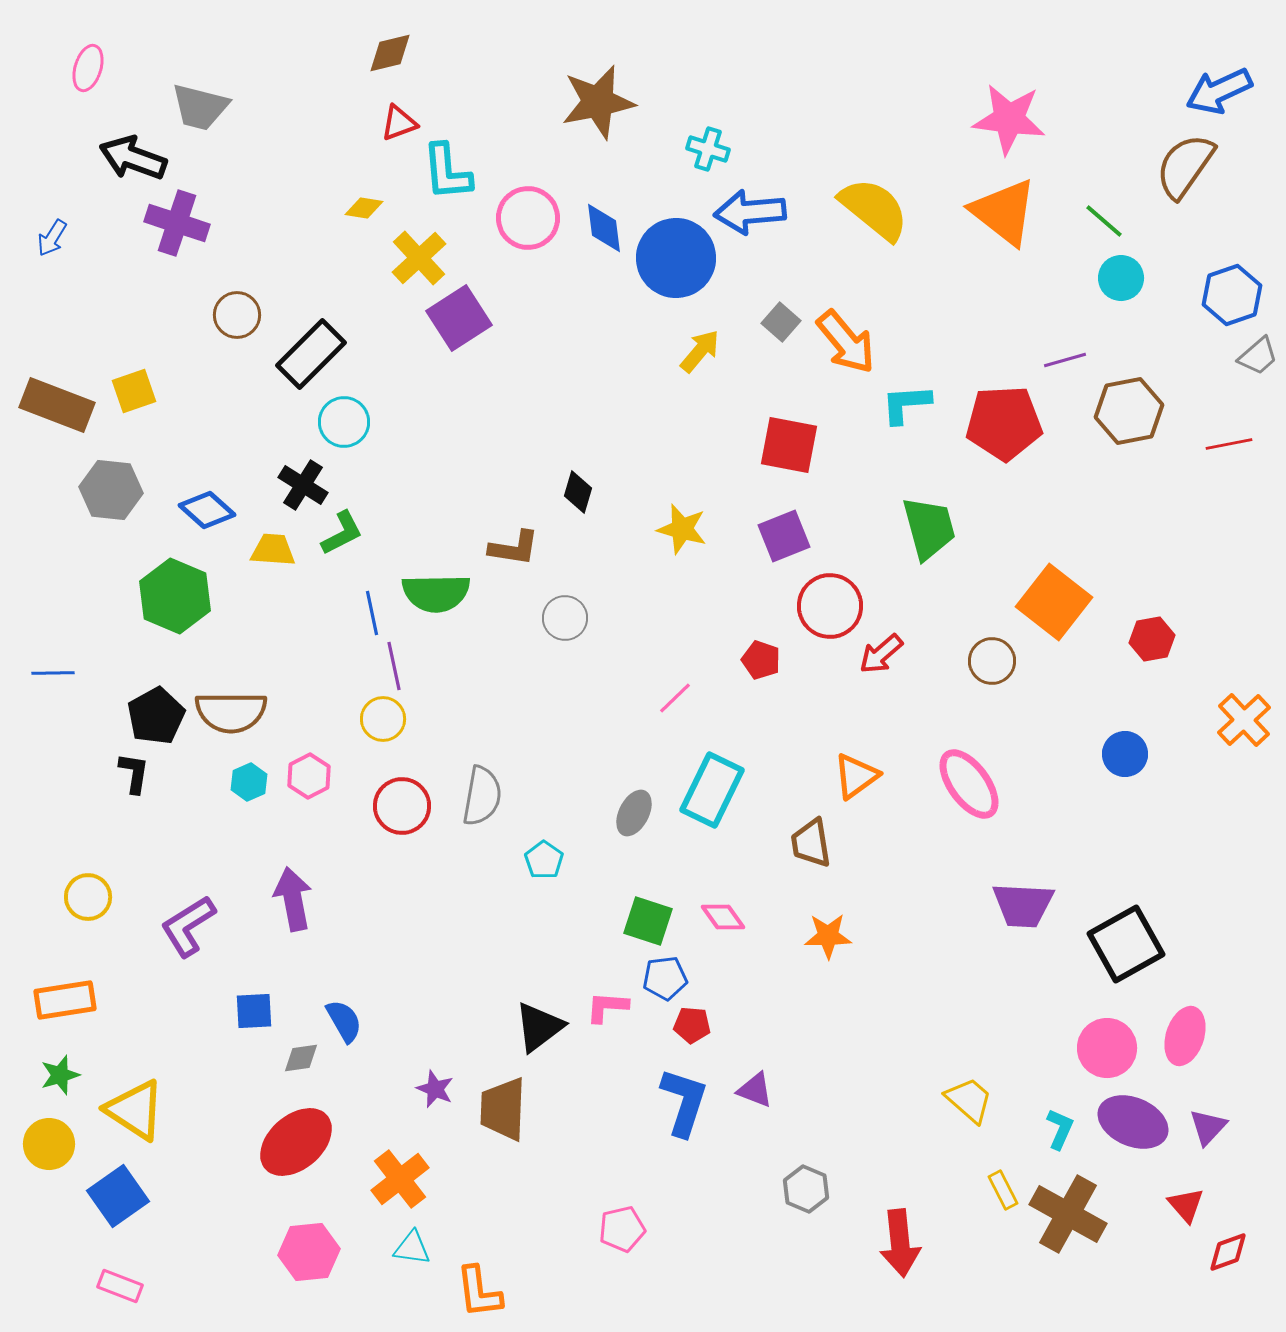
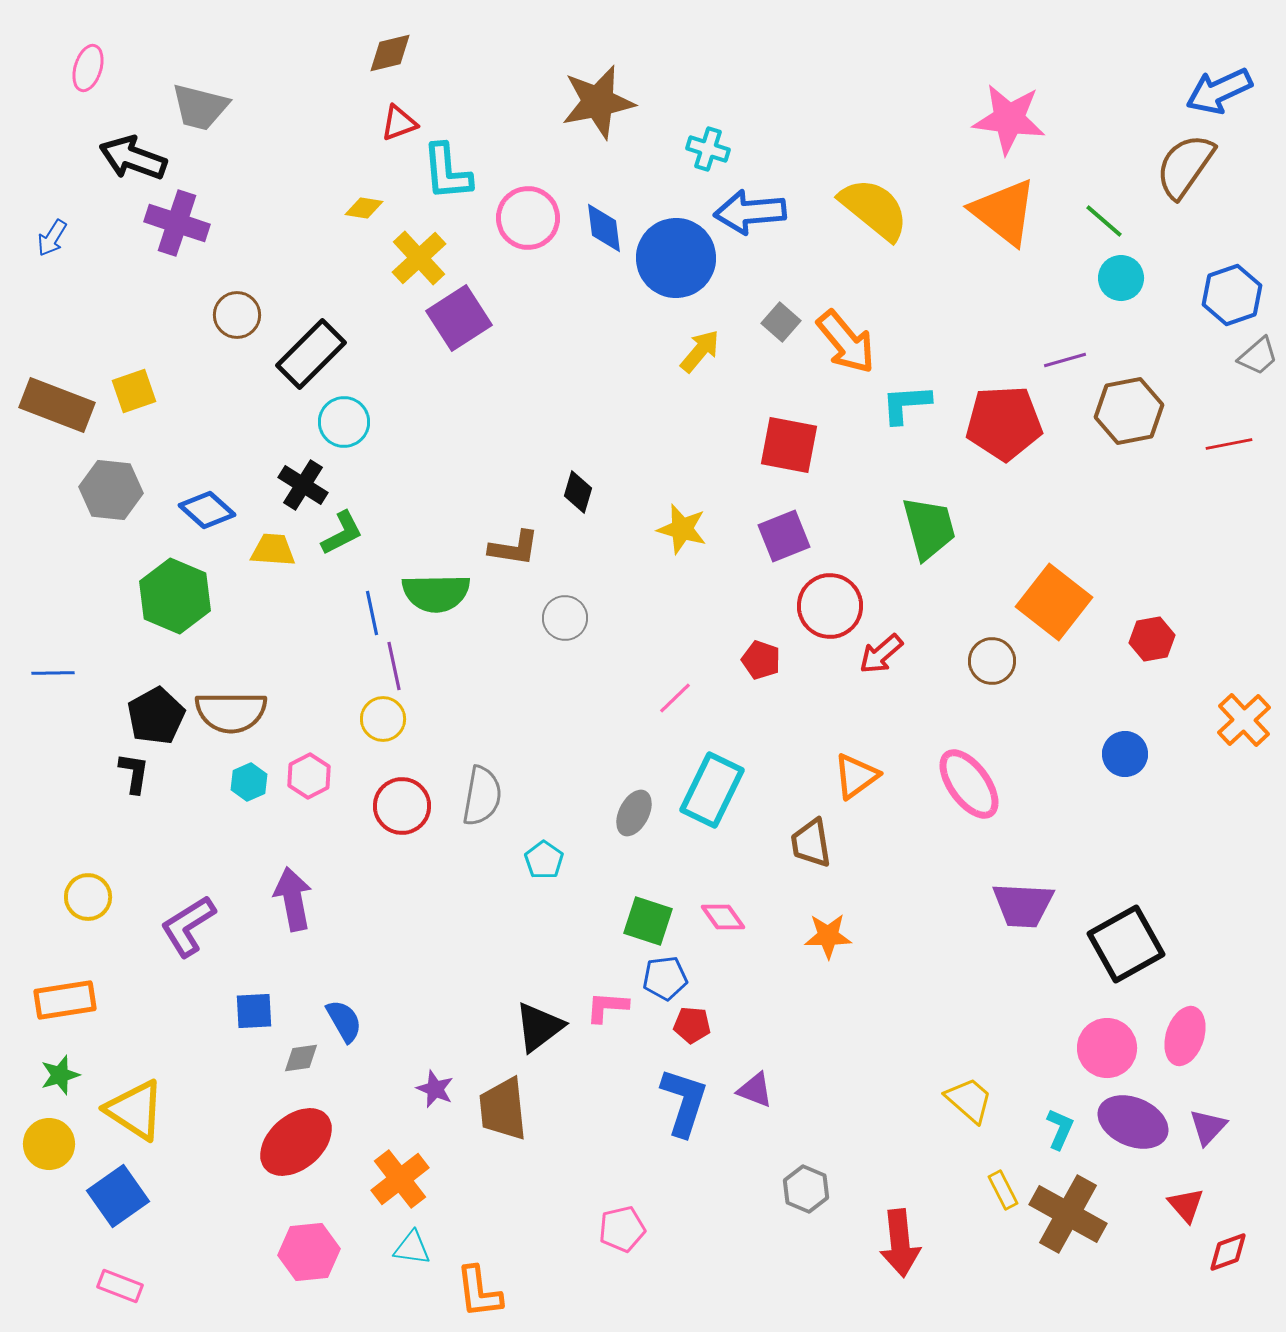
brown trapezoid at (503, 1109): rotated 8 degrees counterclockwise
